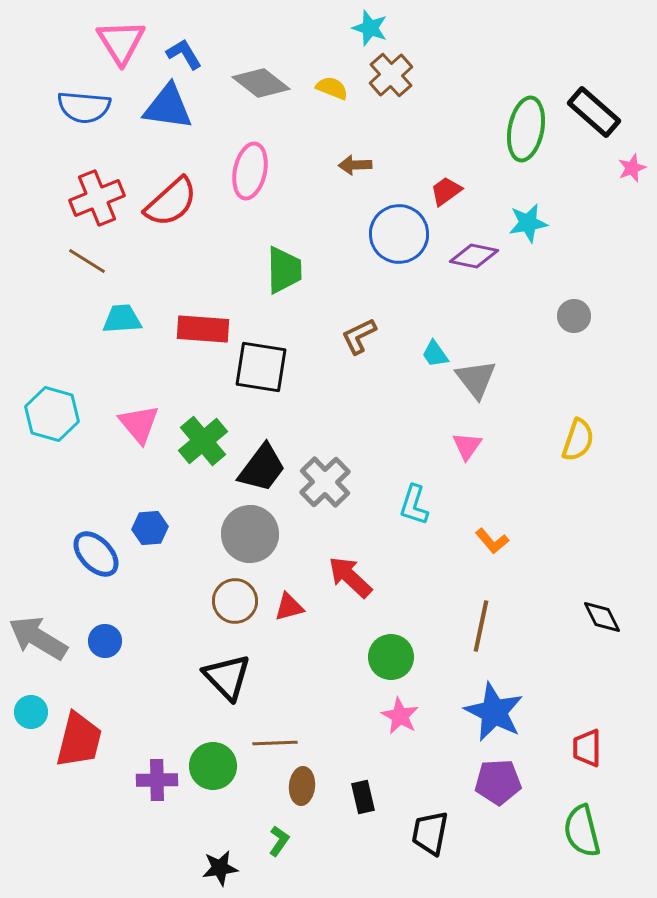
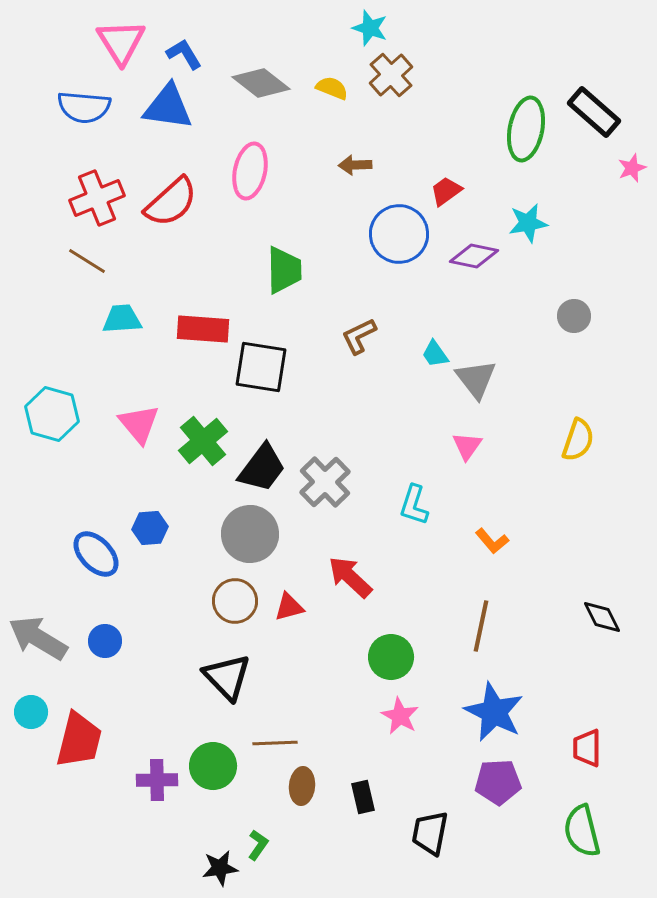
green L-shape at (279, 841): moved 21 px left, 4 px down
